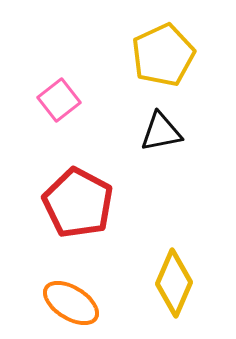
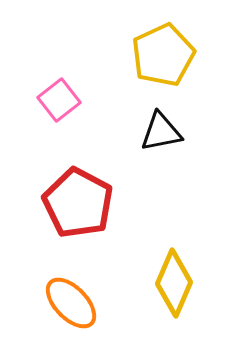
orange ellipse: rotated 14 degrees clockwise
